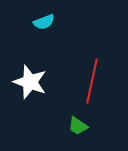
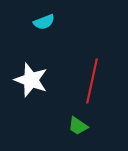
white star: moved 1 px right, 2 px up
